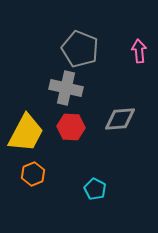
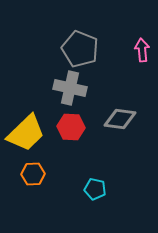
pink arrow: moved 3 px right, 1 px up
gray cross: moved 4 px right
gray diamond: rotated 12 degrees clockwise
yellow trapezoid: rotated 18 degrees clockwise
orange hexagon: rotated 20 degrees clockwise
cyan pentagon: rotated 15 degrees counterclockwise
